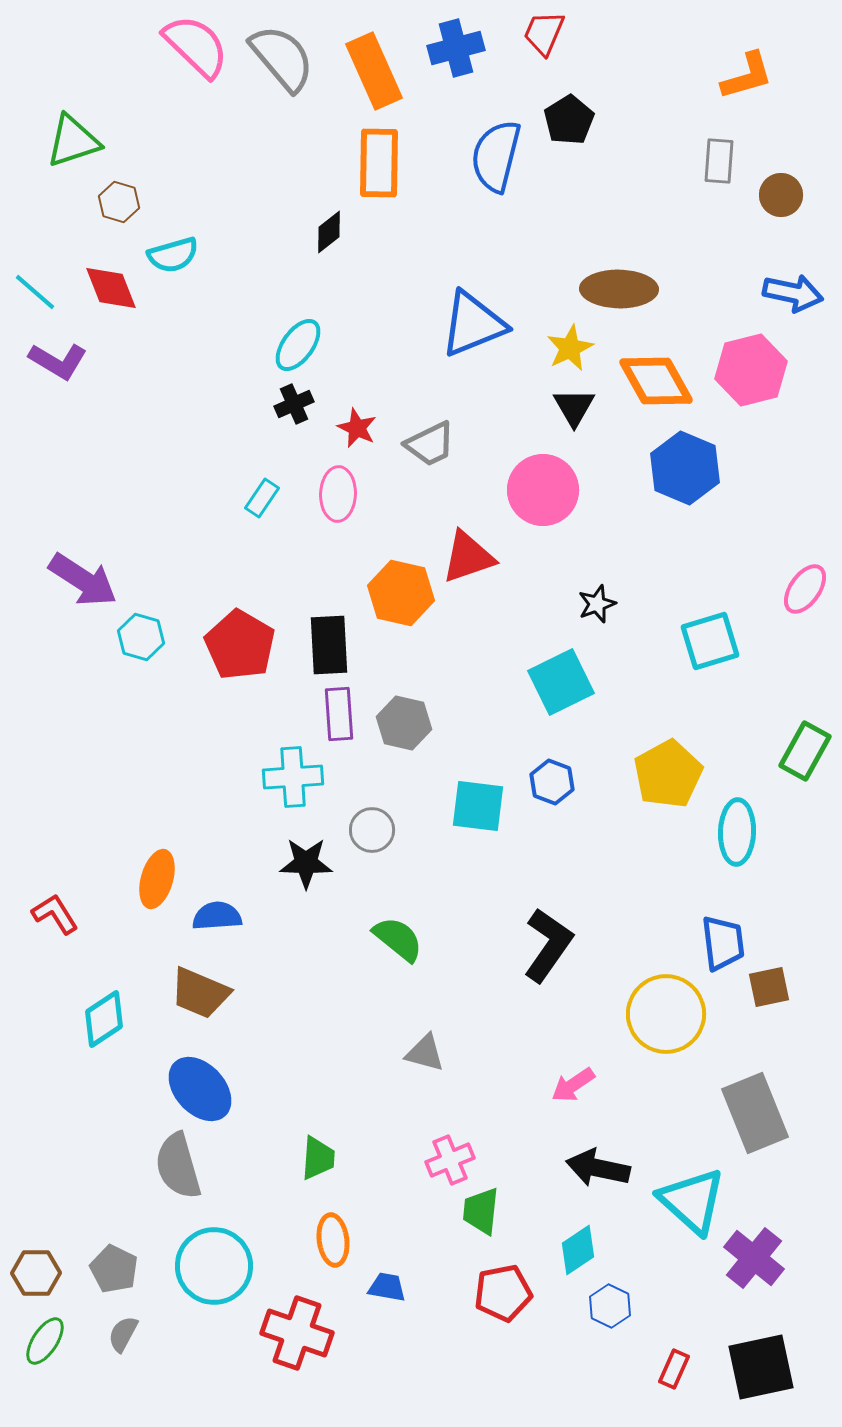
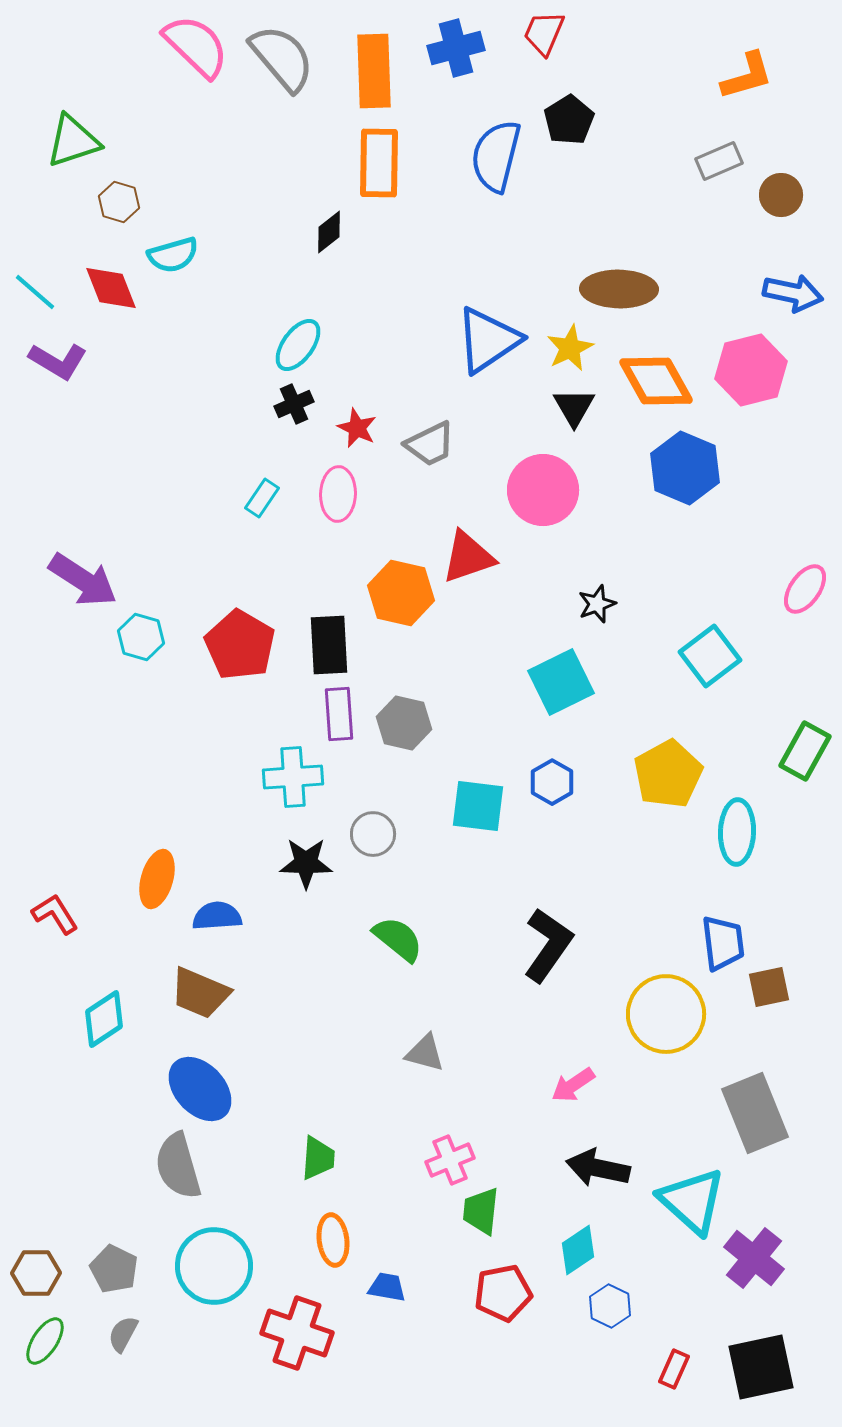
orange rectangle at (374, 71): rotated 22 degrees clockwise
gray rectangle at (719, 161): rotated 63 degrees clockwise
blue triangle at (473, 324): moved 15 px right, 16 px down; rotated 12 degrees counterclockwise
cyan square at (710, 641): moved 15 px down; rotated 20 degrees counterclockwise
blue hexagon at (552, 782): rotated 9 degrees clockwise
gray circle at (372, 830): moved 1 px right, 4 px down
